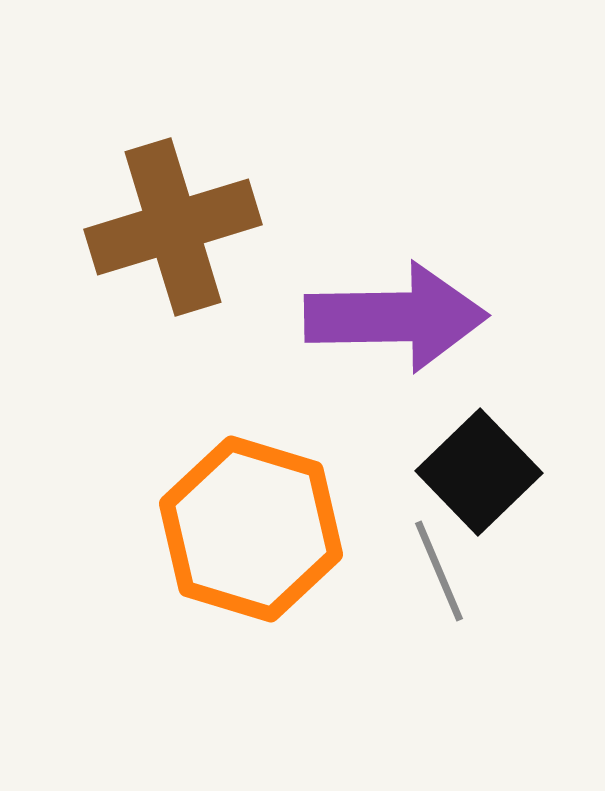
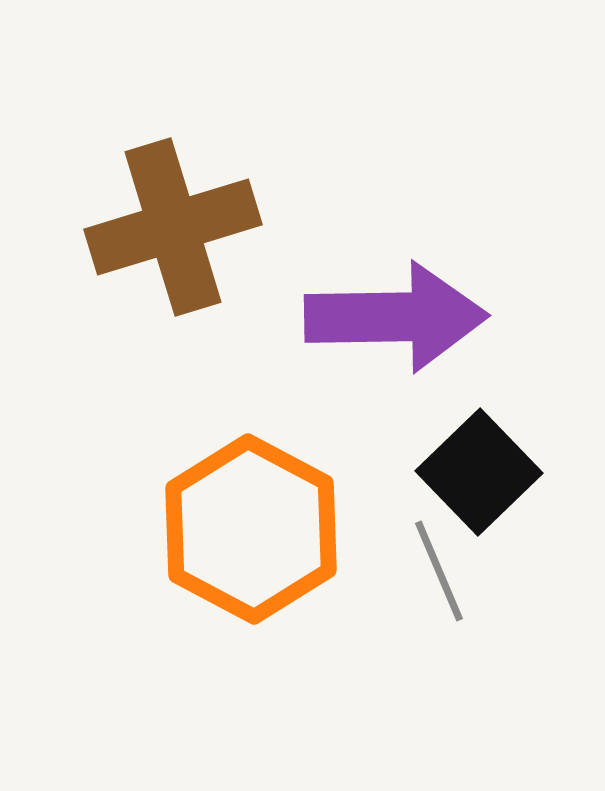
orange hexagon: rotated 11 degrees clockwise
